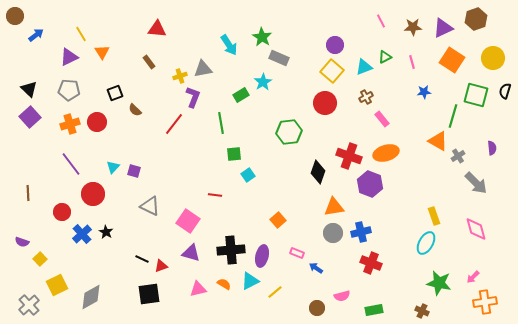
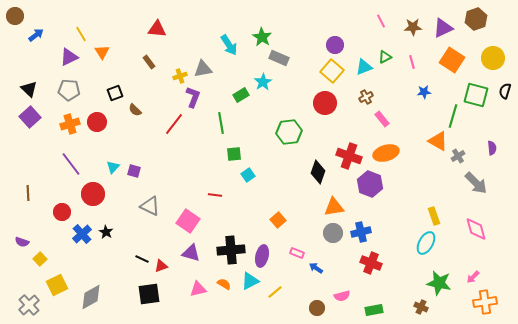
brown cross at (422, 311): moved 1 px left, 4 px up
